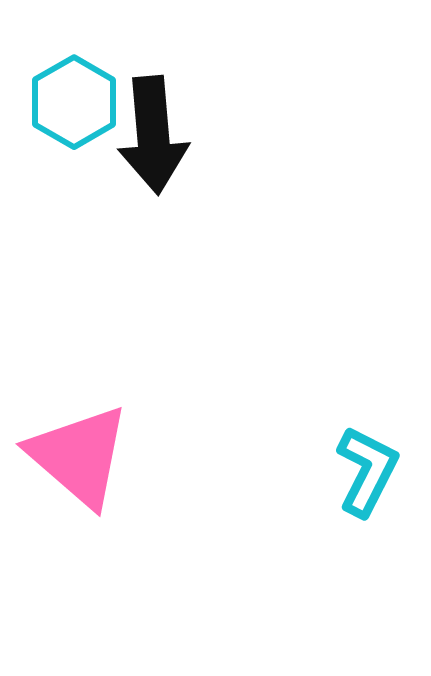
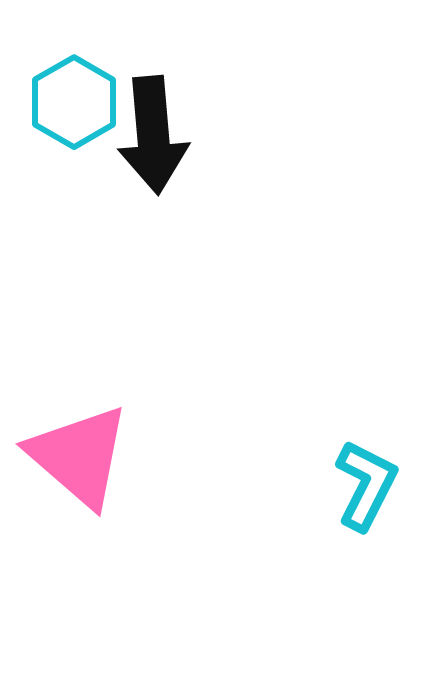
cyan L-shape: moved 1 px left, 14 px down
